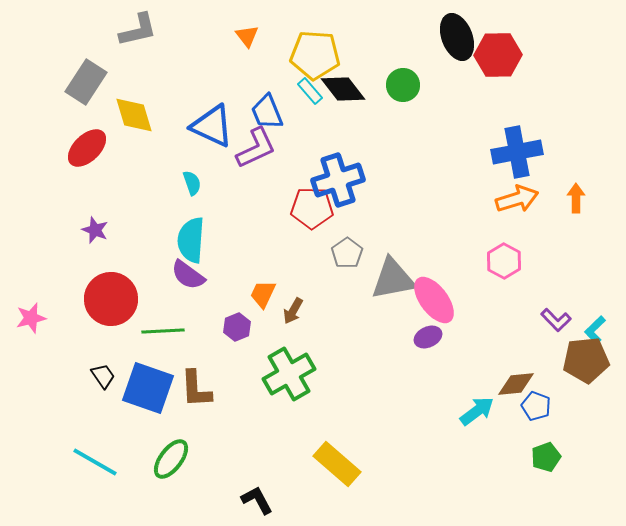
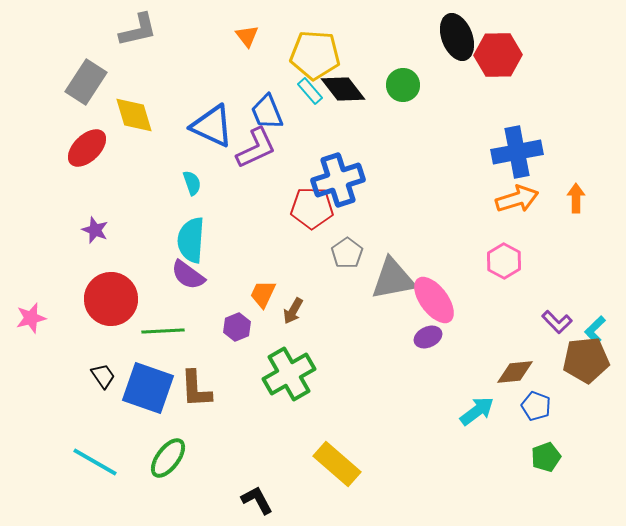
purple L-shape at (556, 320): moved 1 px right, 2 px down
brown diamond at (516, 384): moved 1 px left, 12 px up
green ellipse at (171, 459): moved 3 px left, 1 px up
